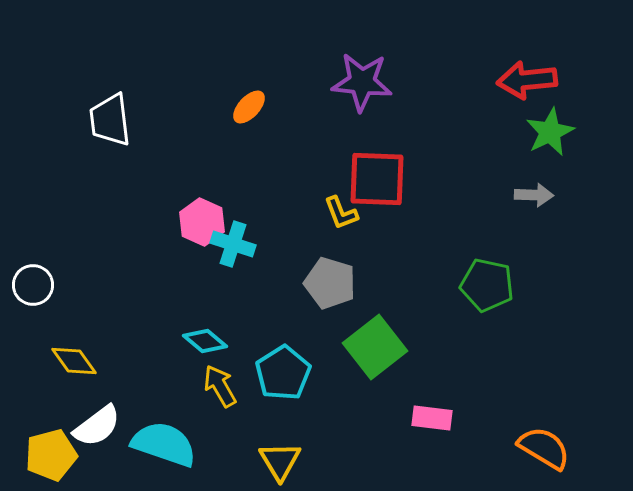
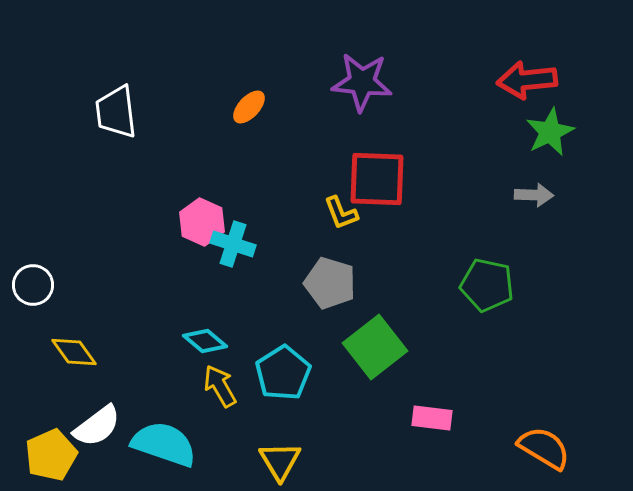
white trapezoid: moved 6 px right, 8 px up
yellow diamond: moved 9 px up
yellow pentagon: rotated 9 degrees counterclockwise
